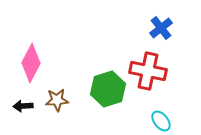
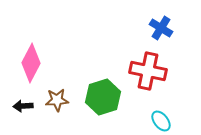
blue cross: rotated 20 degrees counterclockwise
green hexagon: moved 5 px left, 8 px down
